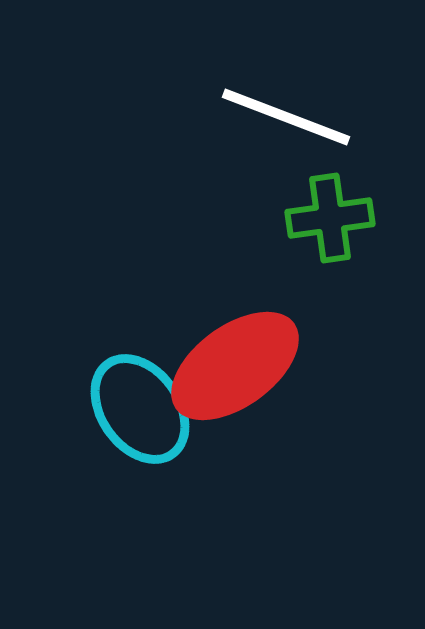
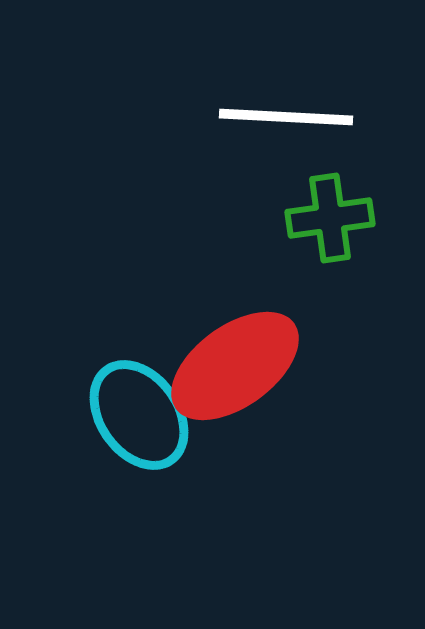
white line: rotated 18 degrees counterclockwise
cyan ellipse: moved 1 px left, 6 px down
